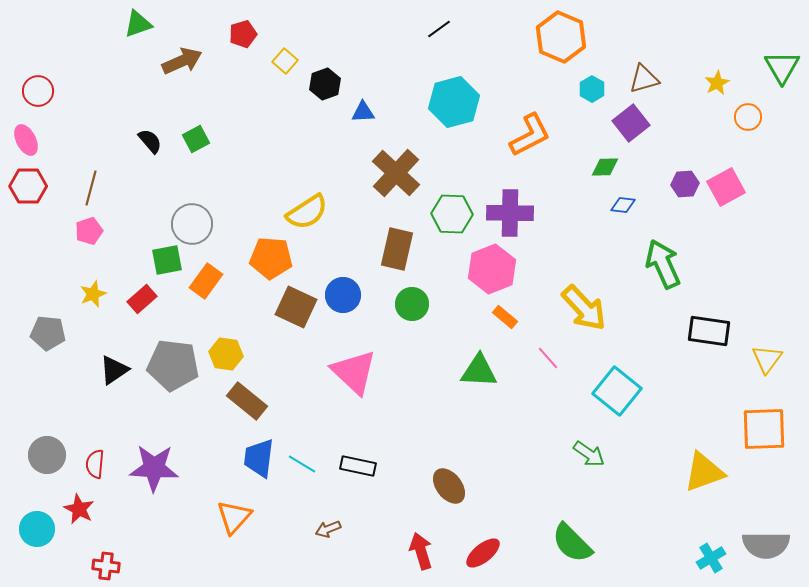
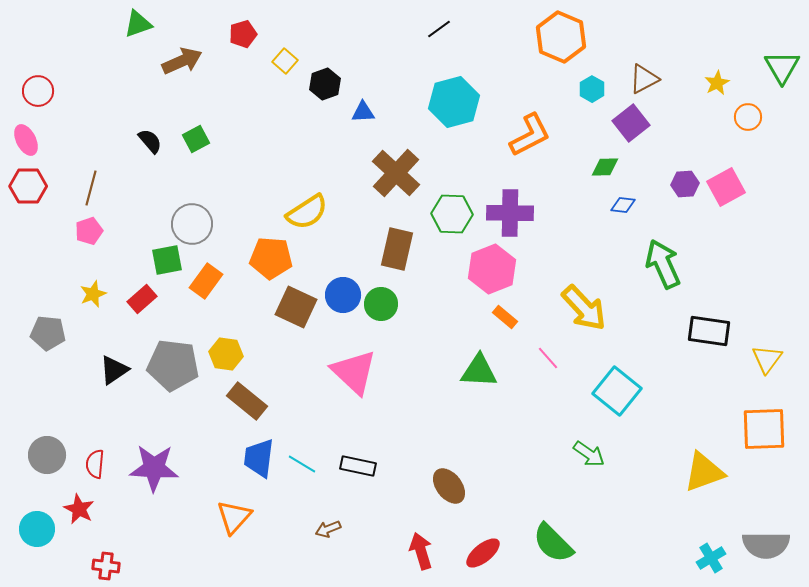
brown triangle at (644, 79): rotated 12 degrees counterclockwise
green circle at (412, 304): moved 31 px left
green semicircle at (572, 543): moved 19 px left
